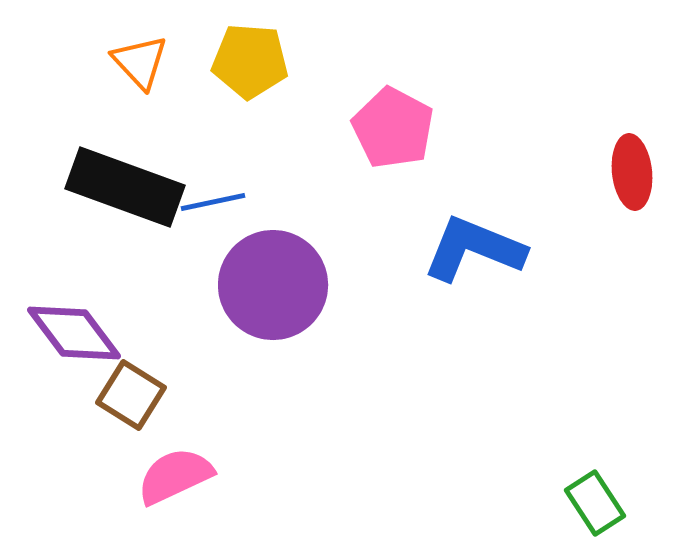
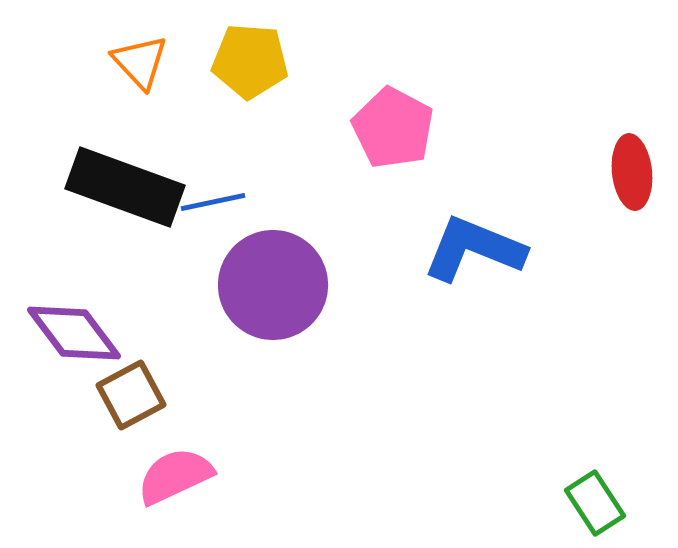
brown square: rotated 30 degrees clockwise
